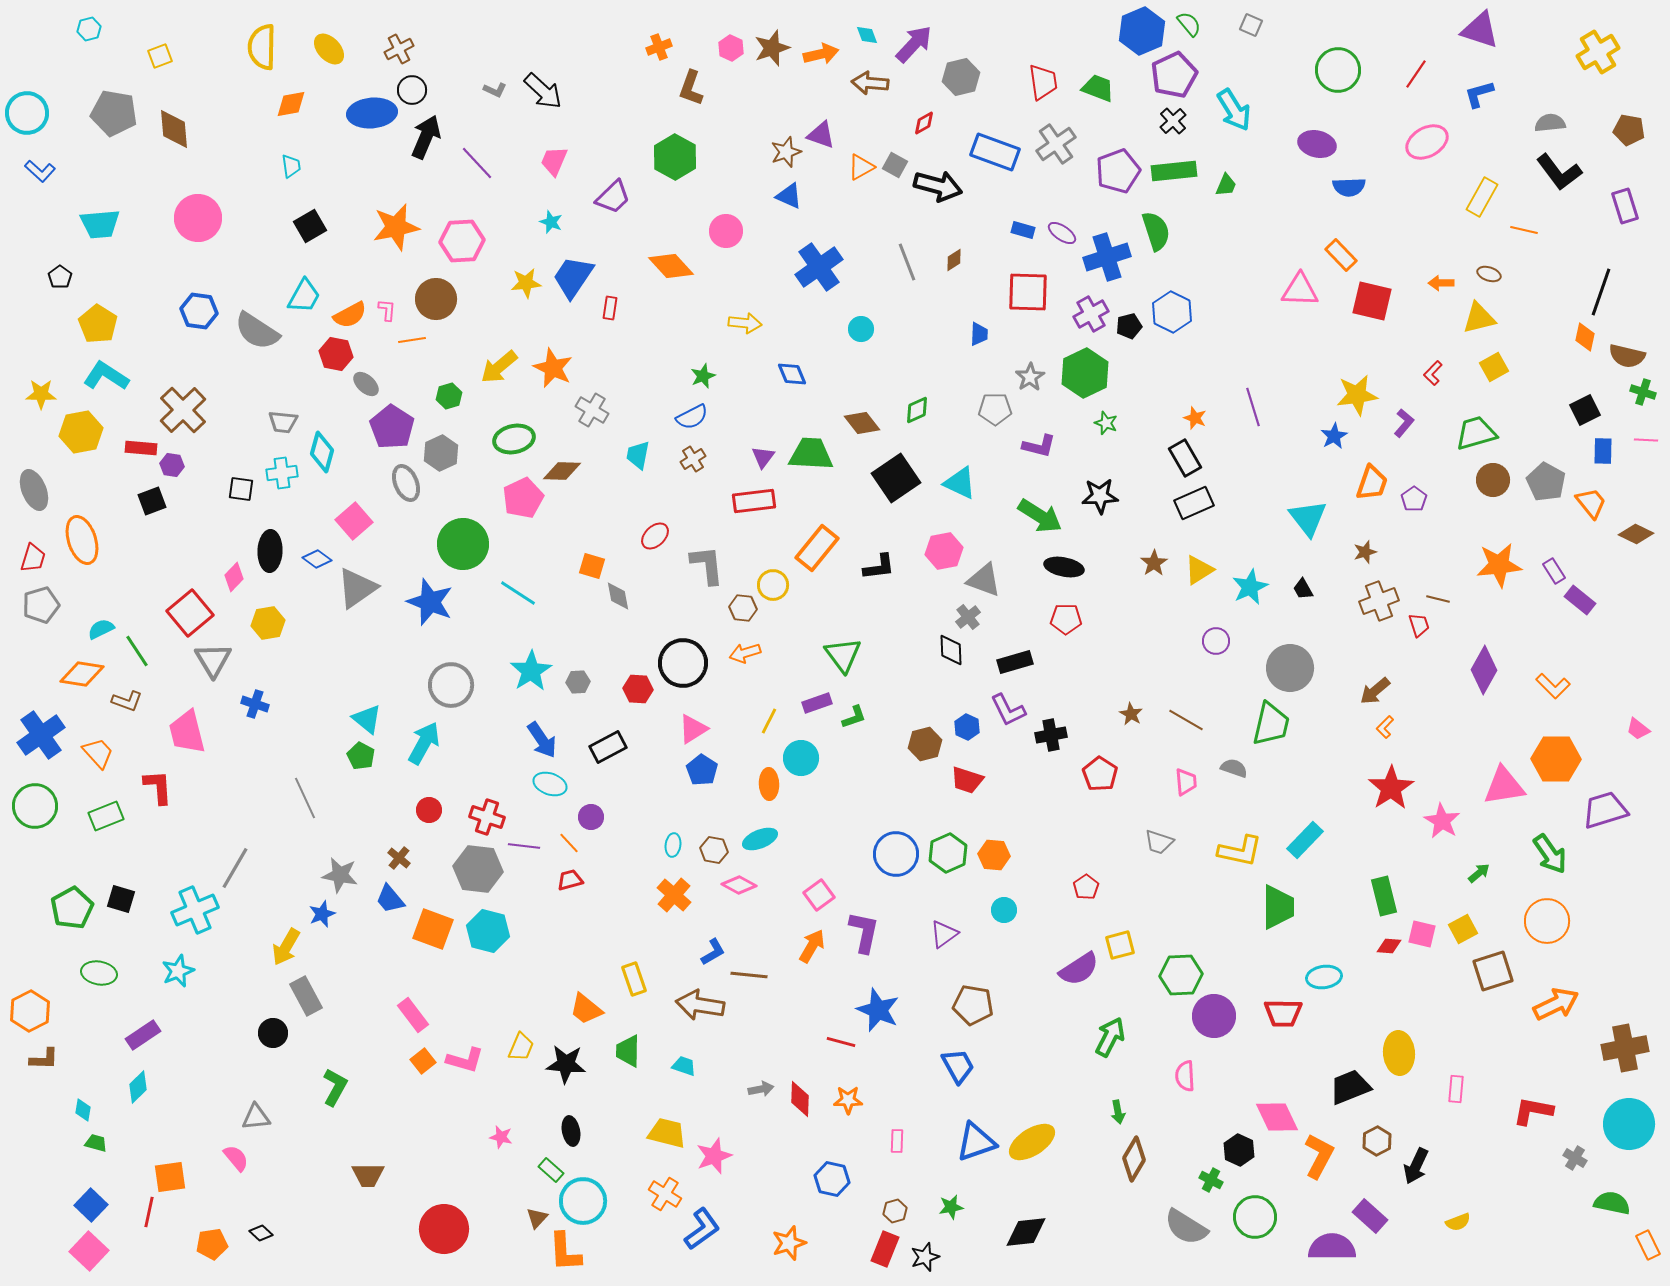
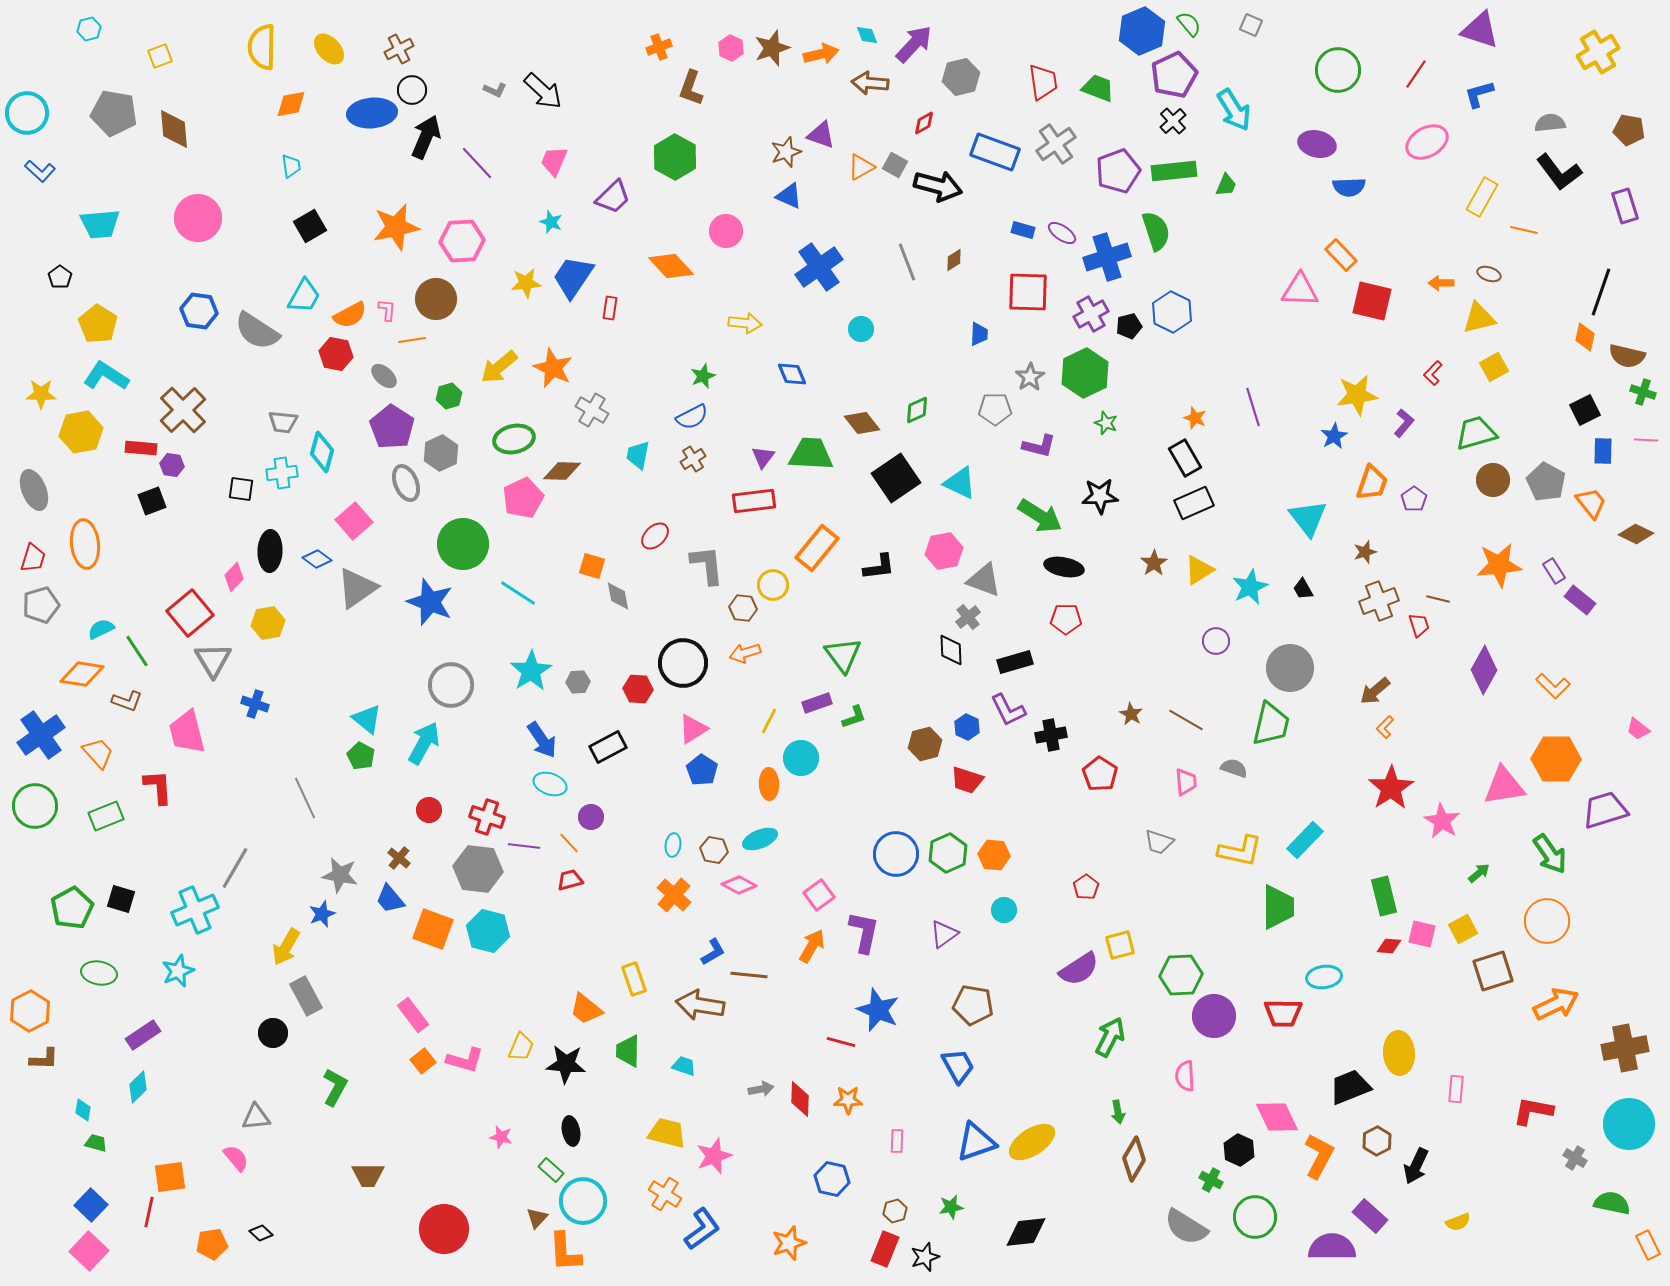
gray ellipse at (366, 384): moved 18 px right, 8 px up
orange ellipse at (82, 540): moved 3 px right, 4 px down; rotated 12 degrees clockwise
